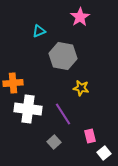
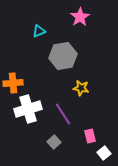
gray hexagon: rotated 20 degrees counterclockwise
white cross: rotated 24 degrees counterclockwise
